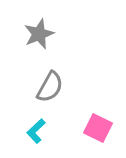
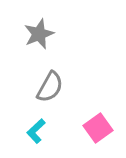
pink square: rotated 28 degrees clockwise
